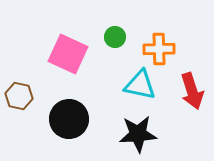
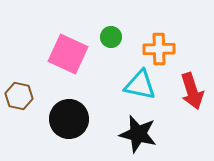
green circle: moved 4 px left
black star: rotated 18 degrees clockwise
